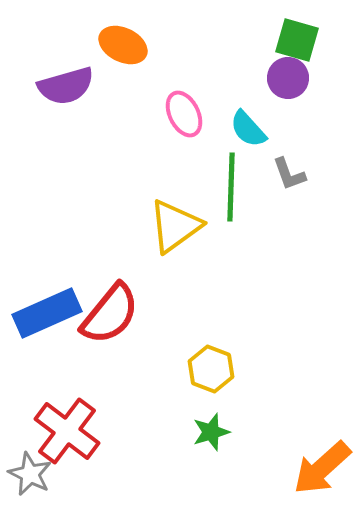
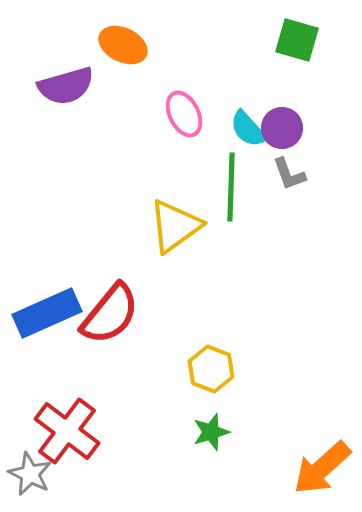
purple circle: moved 6 px left, 50 px down
